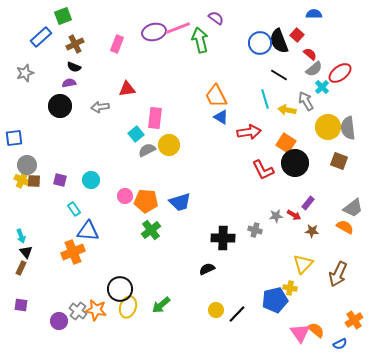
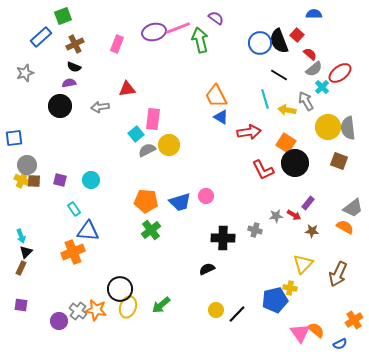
pink rectangle at (155, 118): moved 2 px left, 1 px down
pink circle at (125, 196): moved 81 px right
black triangle at (26, 252): rotated 24 degrees clockwise
